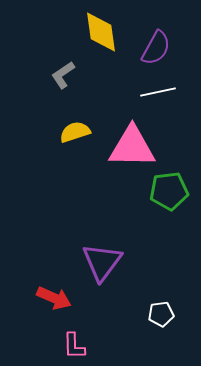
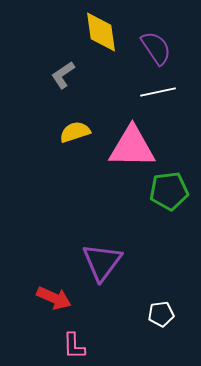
purple semicircle: rotated 63 degrees counterclockwise
